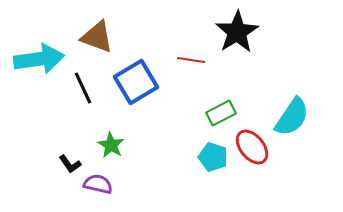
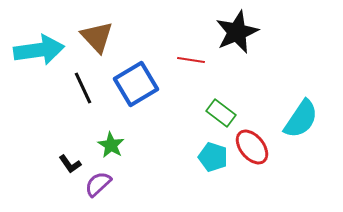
black star: rotated 9 degrees clockwise
brown triangle: rotated 27 degrees clockwise
cyan arrow: moved 9 px up
blue square: moved 2 px down
green rectangle: rotated 64 degrees clockwise
cyan semicircle: moved 9 px right, 2 px down
purple semicircle: rotated 56 degrees counterclockwise
